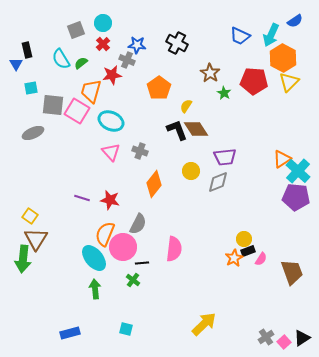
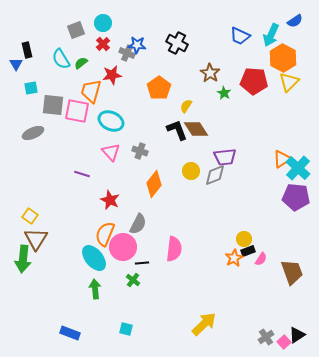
gray cross at (127, 60): moved 7 px up
pink square at (77, 111): rotated 20 degrees counterclockwise
cyan cross at (298, 171): moved 3 px up
gray diamond at (218, 182): moved 3 px left, 7 px up
purple line at (82, 198): moved 24 px up
red star at (110, 200): rotated 12 degrees clockwise
blue rectangle at (70, 333): rotated 36 degrees clockwise
black triangle at (302, 338): moved 5 px left, 3 px up
